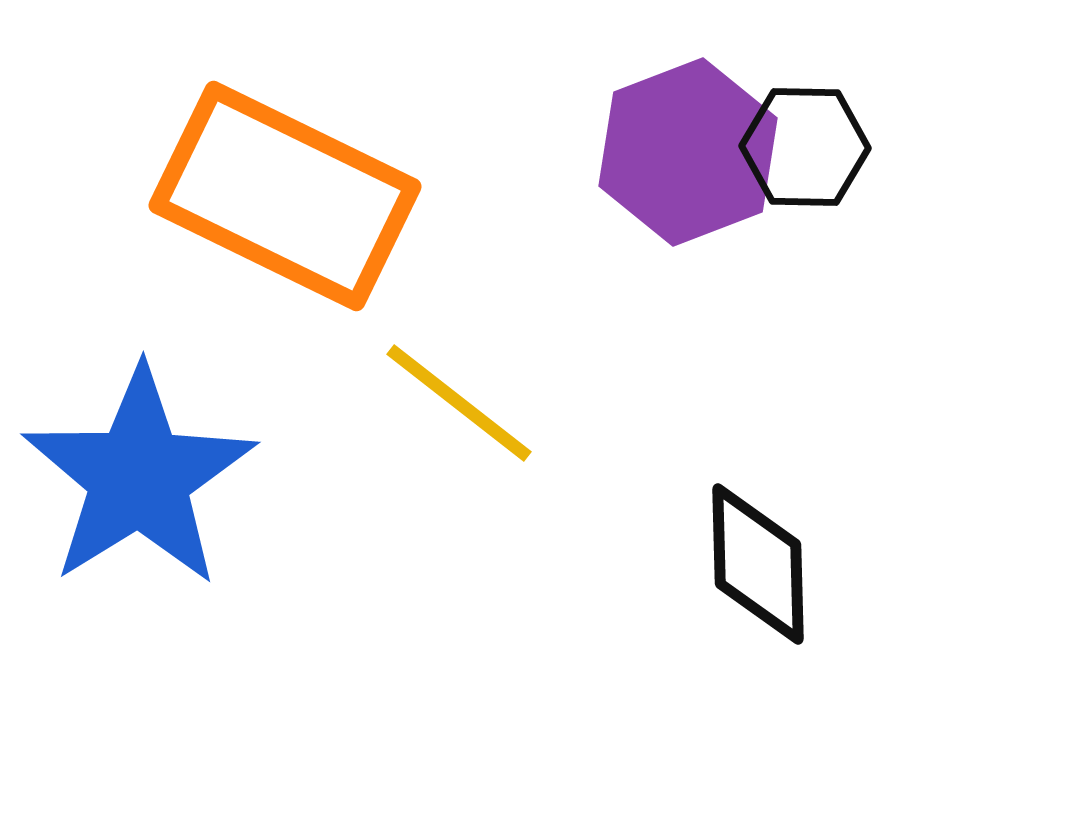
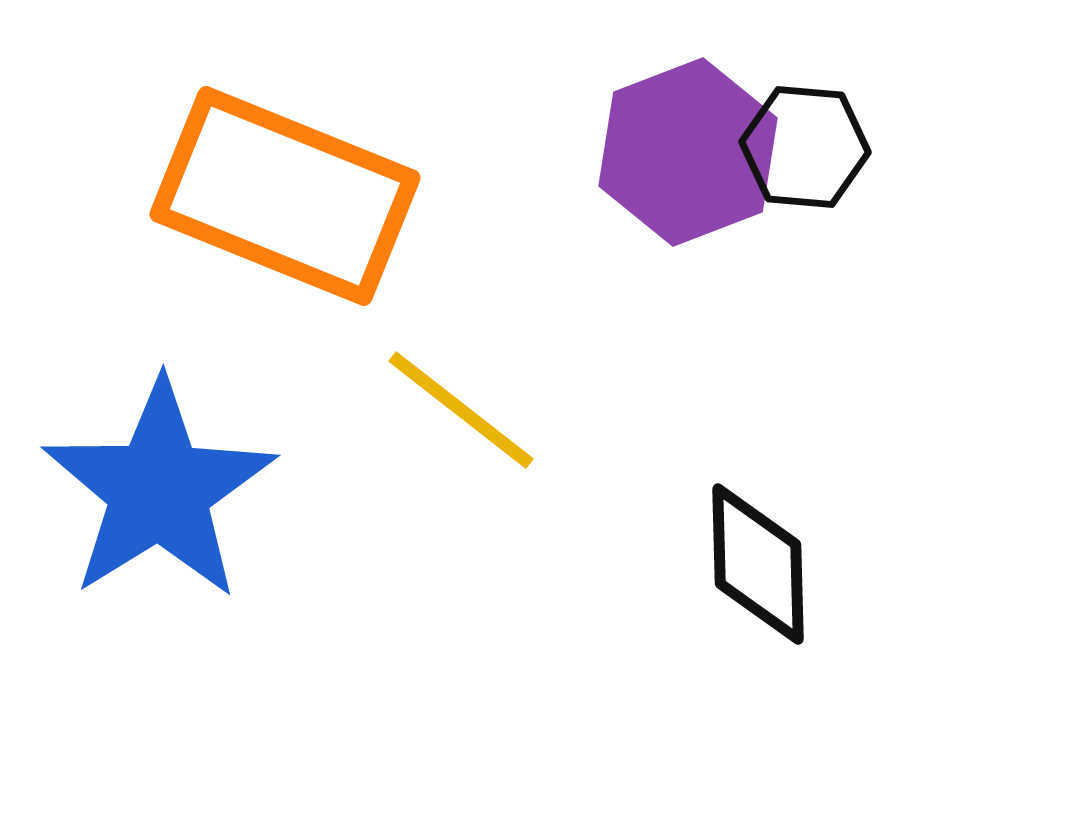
black hexagon: rotated 4 degrees clockwise
orange rectangle: rotated 4 degrees counterclockwise
yellow line: moved 2 px right, 7 px down
blue star: moved 20 px right, 13 px down
